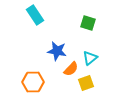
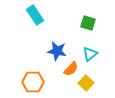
cyan triangle: moved 4 px up
yellow square: rotated 28 degrees counterclockwise
